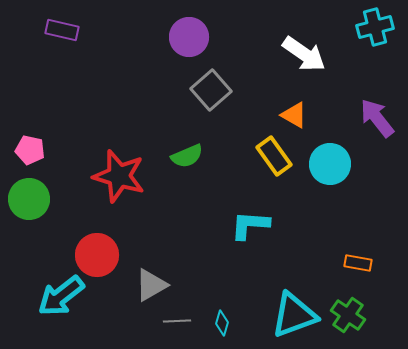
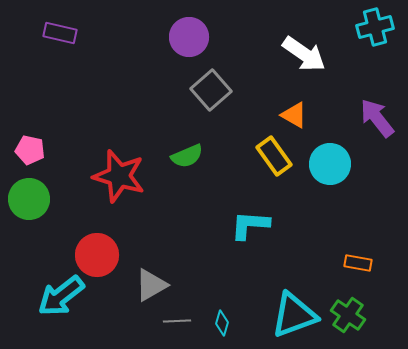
purple rectangle: moved 2 px left, 3 px down
